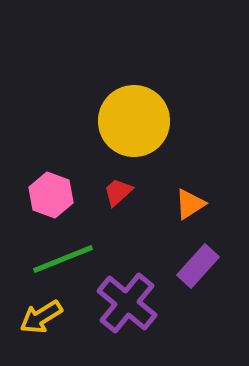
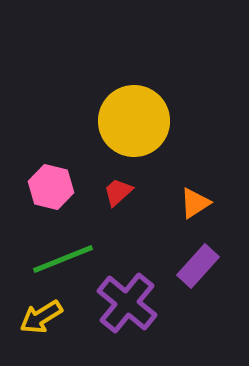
pink hexagon: moved 8 px up; rotated 6 degrees counterclockwise
orange triangle: moved 5 px right, 1 px up
